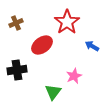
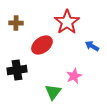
brown cross: rotated 24 degrees clockwise
